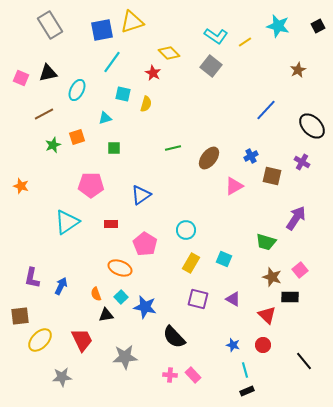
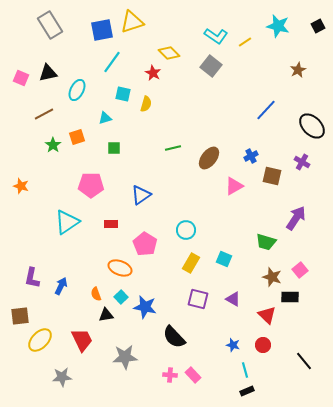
green star at (53, 145): rotated 14 degrees counterclockwise
